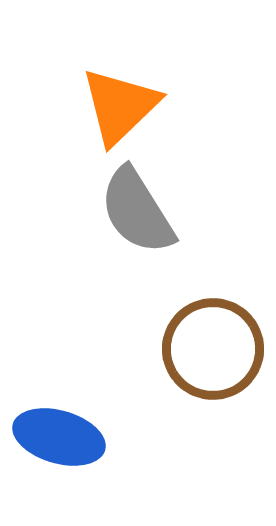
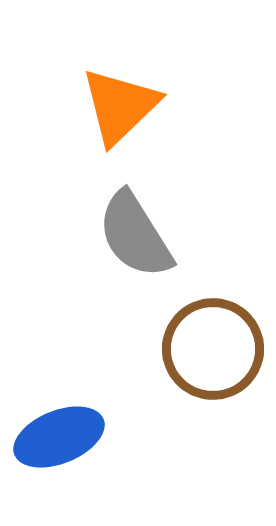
gray semicircle: moved 2 px left, 24 px down
blue ellipse: rotated 38 degrees counterclockwise
